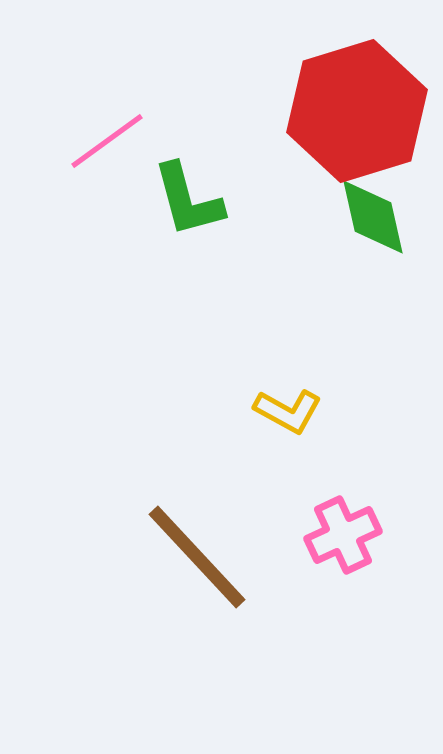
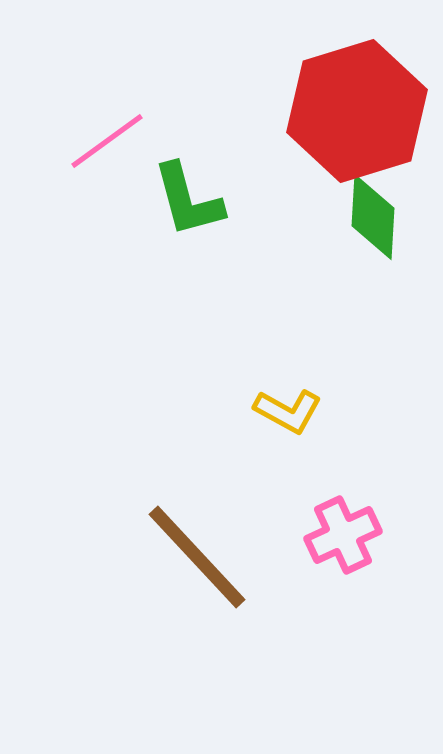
green diamond: rotated 16 degrees clockwise
